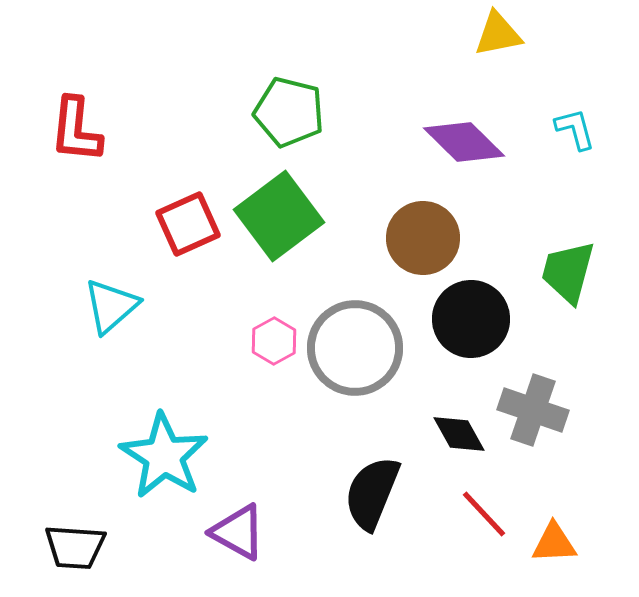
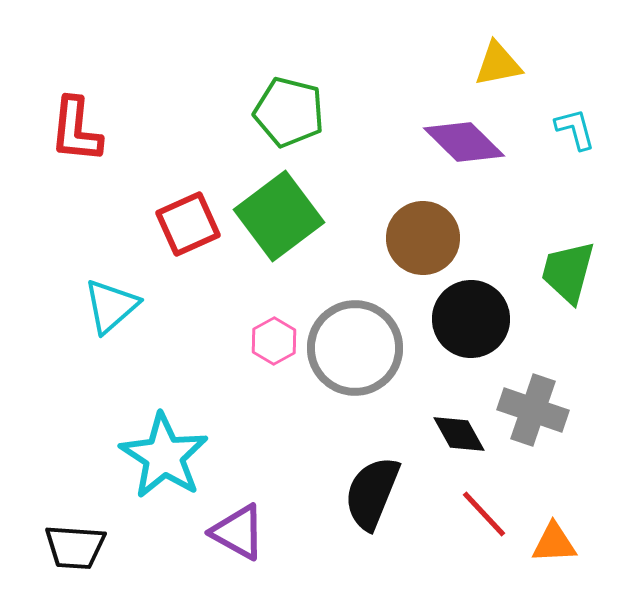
yellow triangle: moved 30 px down
